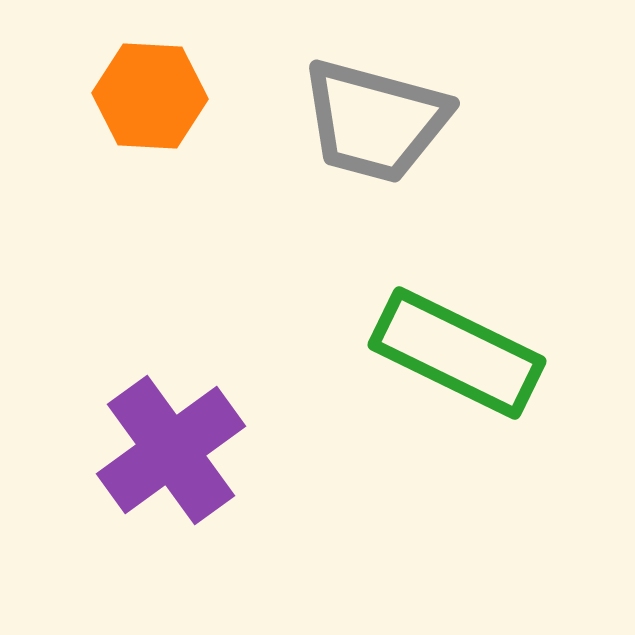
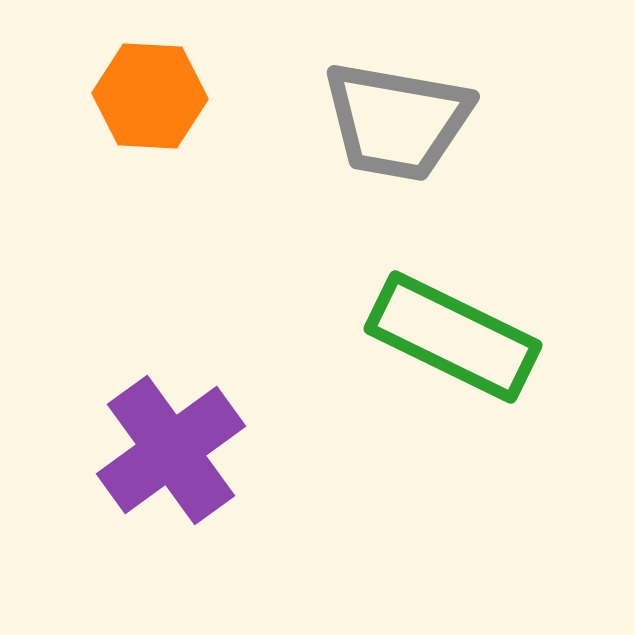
gray trapezoid: moved 22 px right; rotated 5 degrees counterclockwise
green rectangle: moved 4 px left, 16 px up
